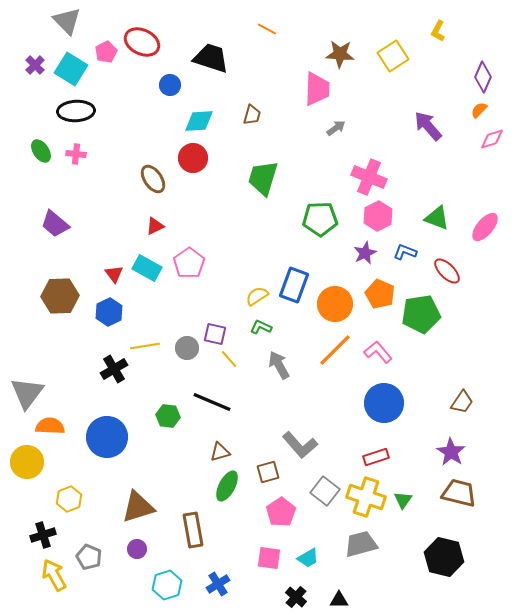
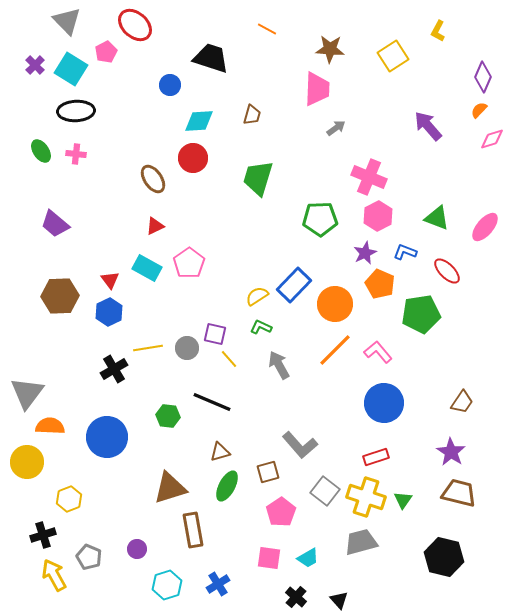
red ellipse at (142, 42): moved 7 px left, 17 px up; rotated 16 degrees clockwise
brown star at (340, 54): moved 10 px left, 5 px up
green trapezoid at (263, 178): moved 5 px left
red triangle at (114, 274): moved 4 px left, 6 px down
blue rectangle at (294, 285): rotated 24 degrees clockwise
orange pentagon at (380, 294): moved 10 px up
yellow line at (145, 346): moved 3 px right, 2 px down
brown triangle at (138, 507): moved 32 px right, 19 px up
gray trapezoid at (361, 544): moved 2 px up
black triangle at (339, 600): rotated 48 degrees clockwise
